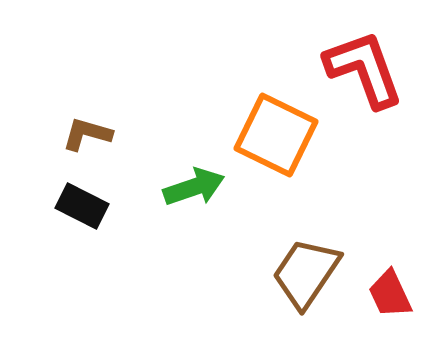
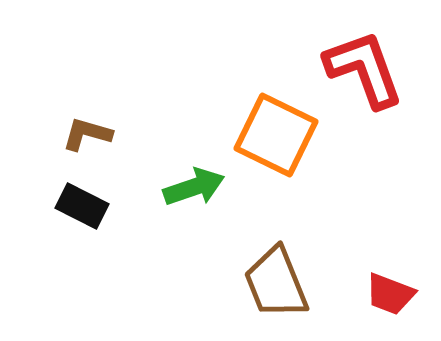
brown trapezoid: moved 30 px left, 10 px down; rotated 56 degrees counterclockwise
red trapezoid: rotated 44 degrees counterclockwise
